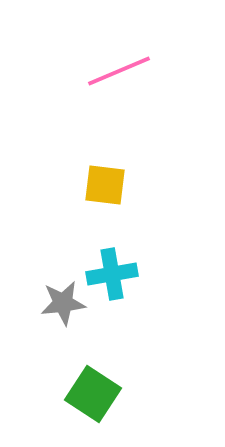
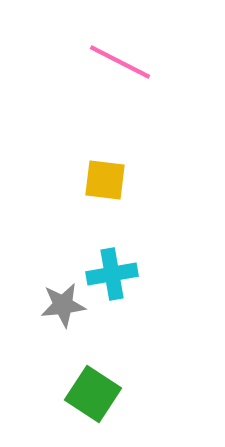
pink line: moved 1 px right, 9 px up; rotated 50 degrees clockwise
yellow square: moved 5 px up
gray star: moved 2 px down
